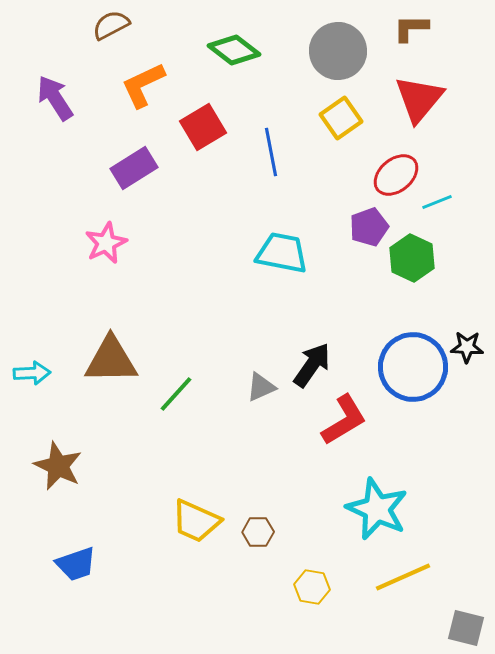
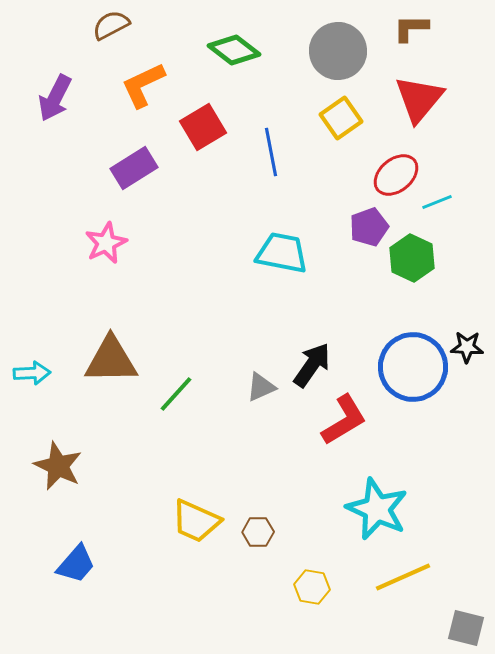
purple arrow: rotated 120 degrees counterclockwise
blue trapezoid: rotated 30 degrees counterclockwise
